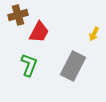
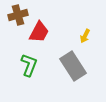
yellow arrow: moved 9 px left, 2 px down
gray rectangle: rotated 60 degrees counterclockwise
